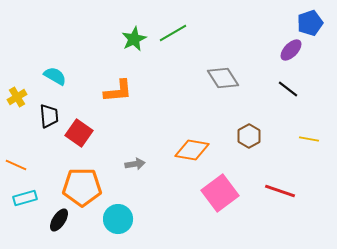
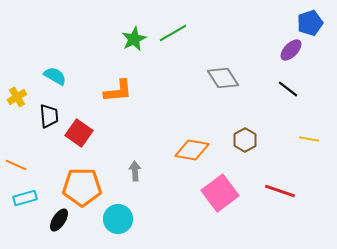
brown hexagon: moved 4 px left, 4 px down
gray arrow: moved 7 px down; rotated 84 degrees counterclockwise
